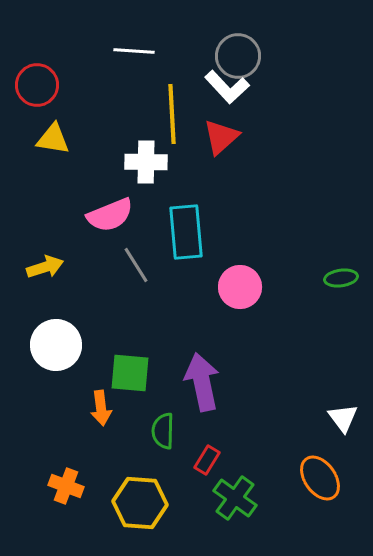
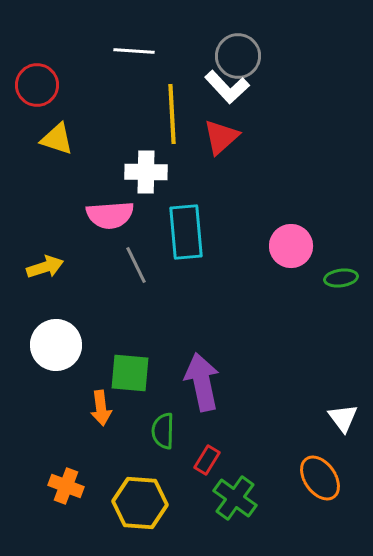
yellow triangle: moved 4 px right; rotated 9 degrees clockwise
white cross: moved 10 px down
pink semicircle: rotated 18 degrees clockwise
gray line: rotated 6 degrees clockwise
pink circle: moved 51 px right, 41 px up
